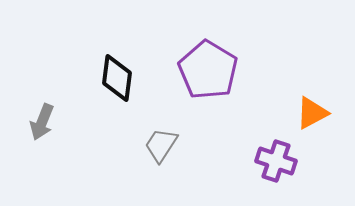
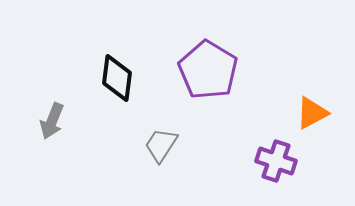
gray arrow: moved 10 px right, 1 px up
